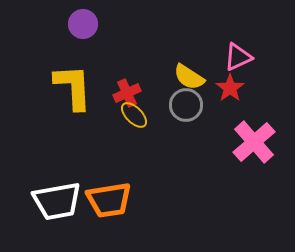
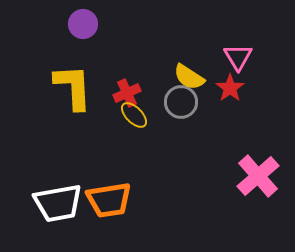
pink triangle: rotated 36 degrees counterclockwise
gray circle: moved 5 px left, 3 px up
pink cross: moved 4 px right, 34 px down
white trapezoid: moved 1 px right, 2 px down
